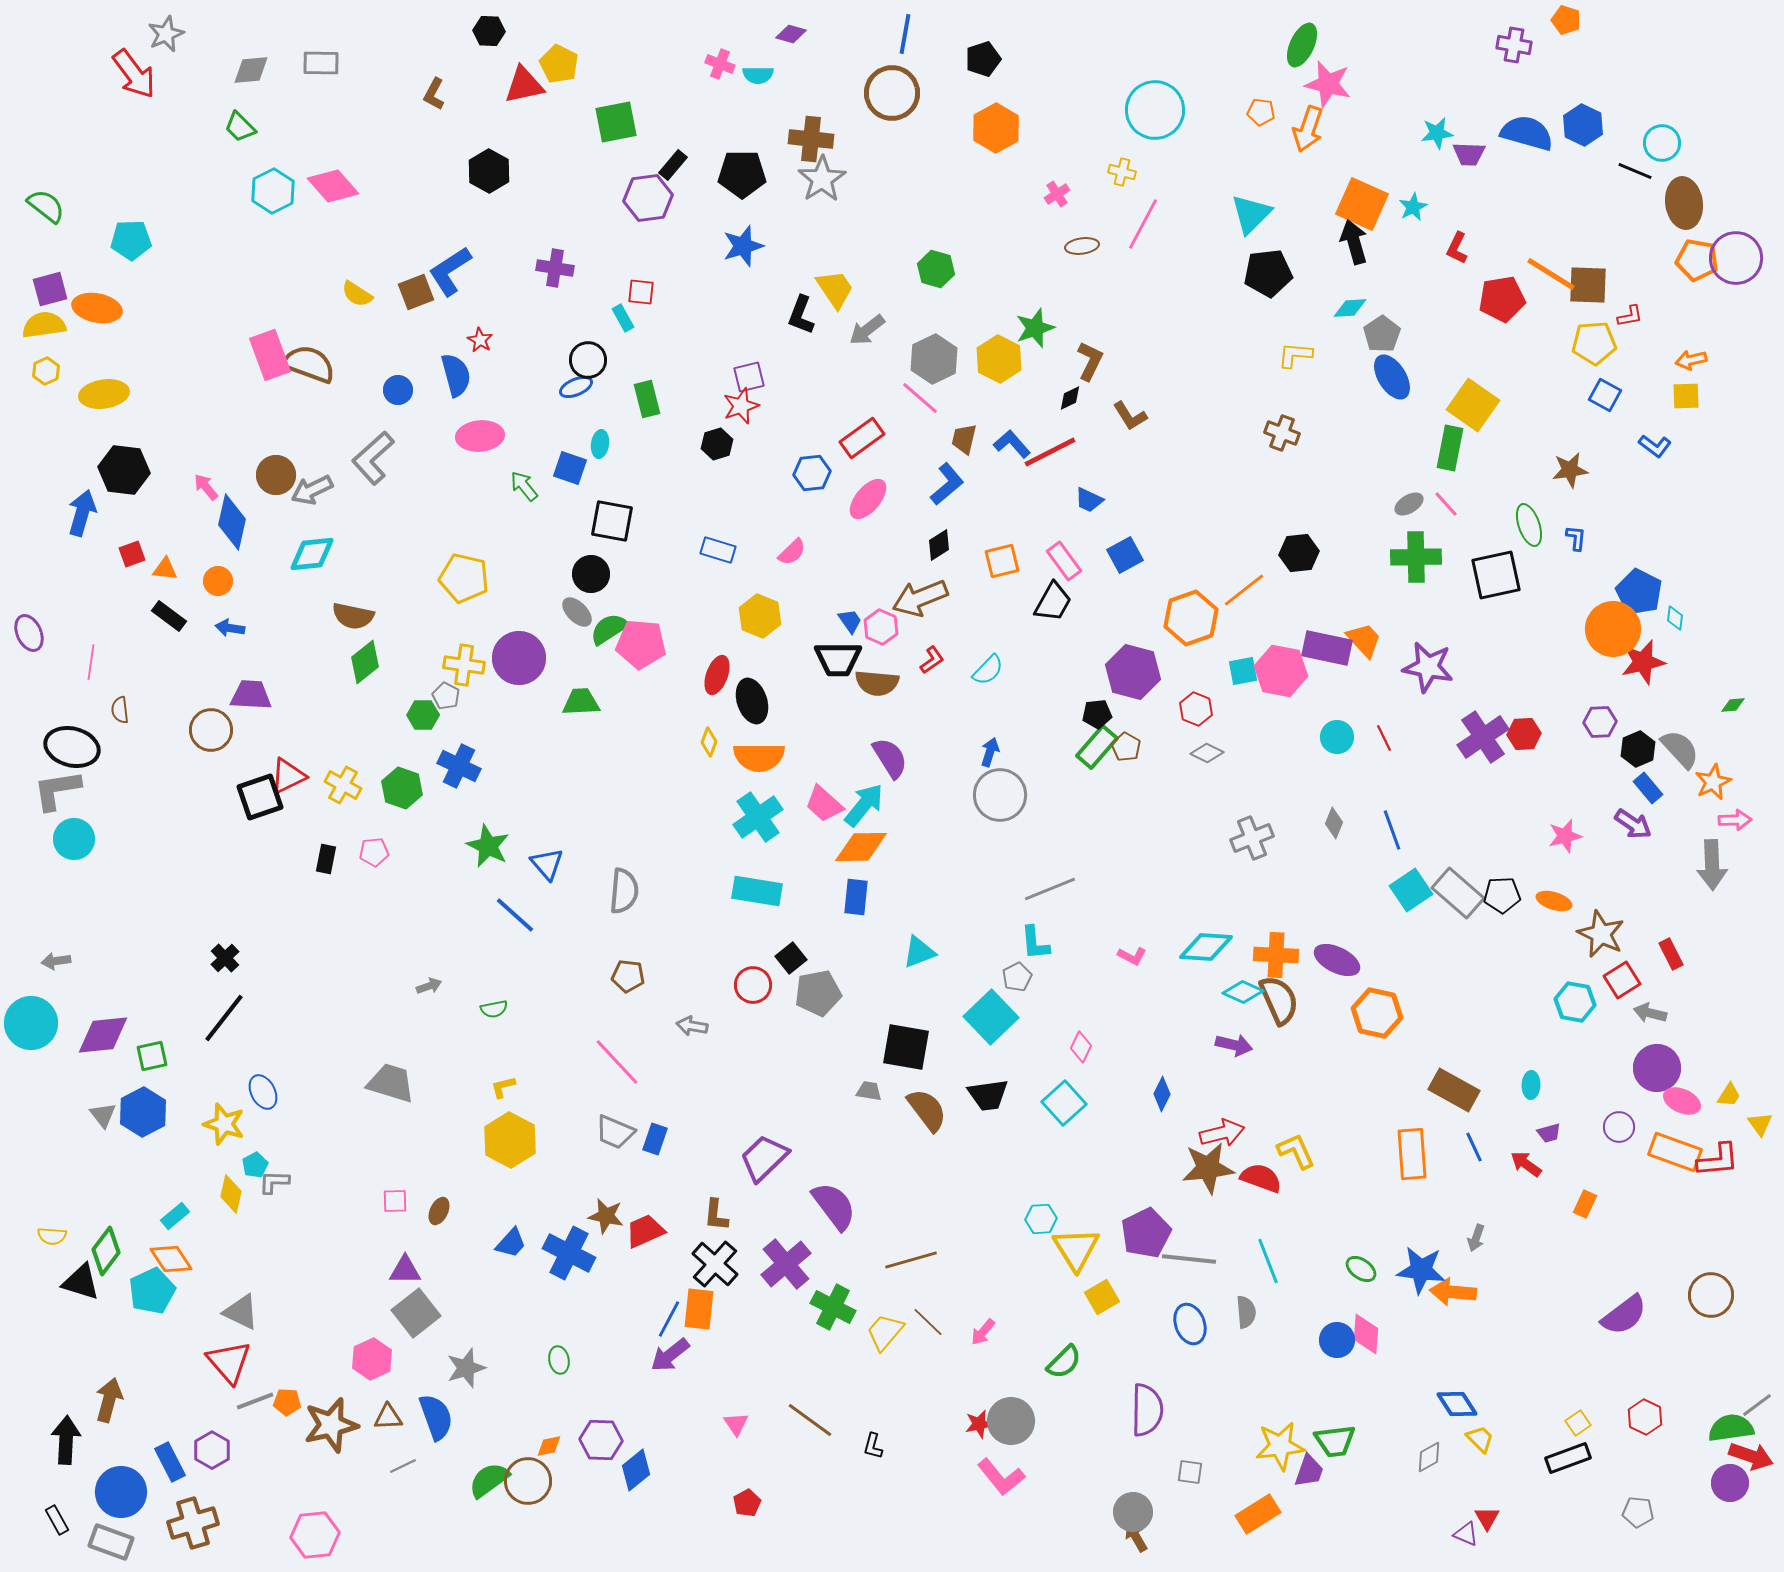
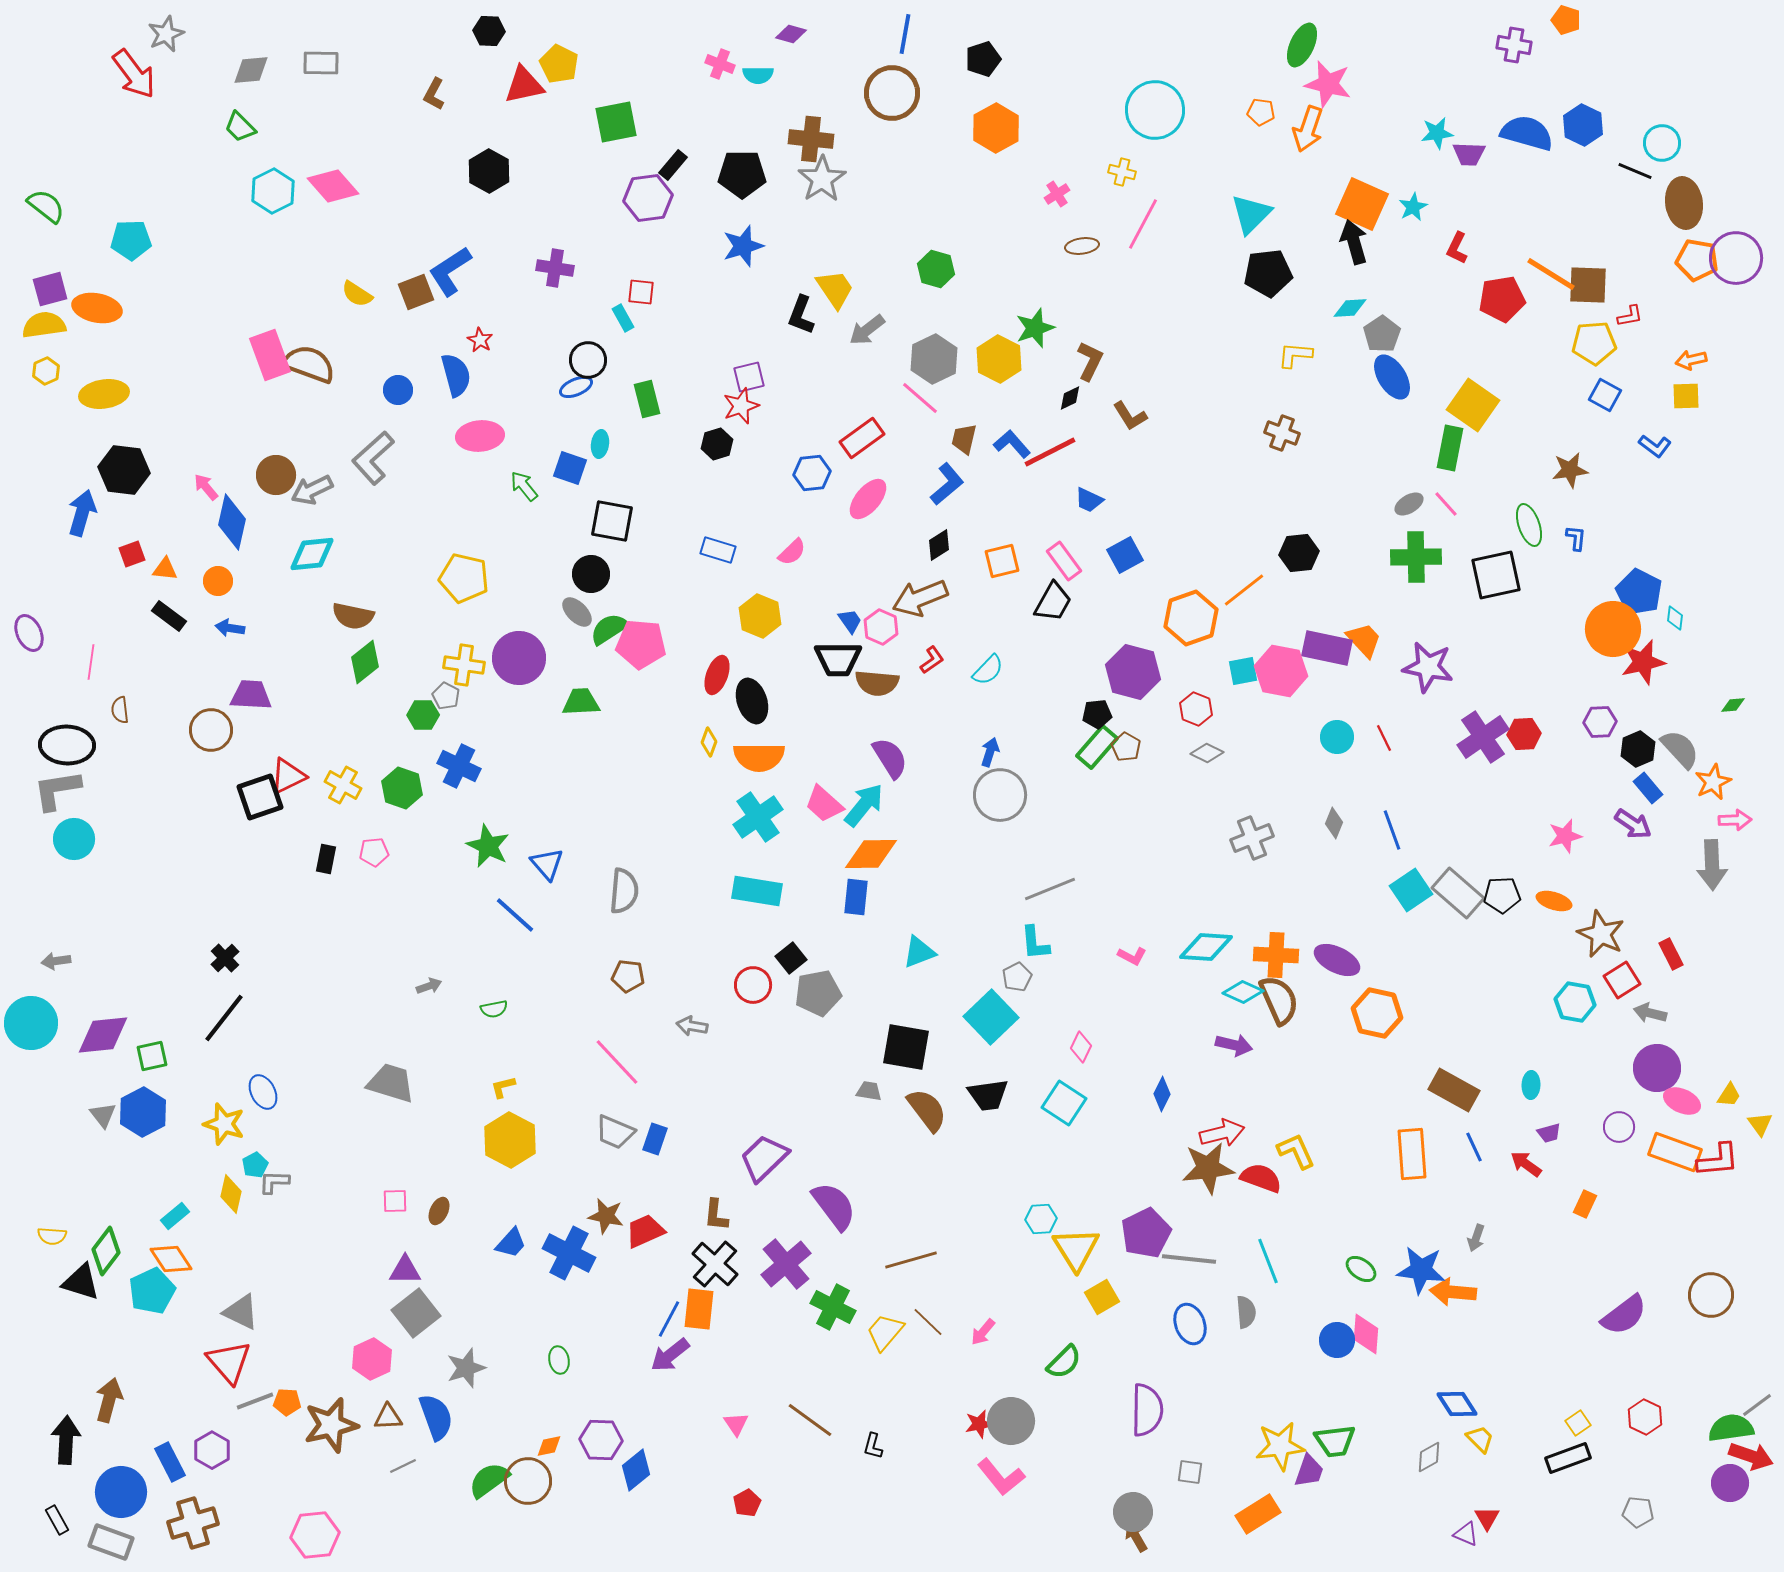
black ellipse at (72, 747): moved 5 px left, 2 px up; rotated 12 degrees counterclockwise
orange diamond at (861, 847): moved 10 px right, 7 px down
cyan square at (1064, 1103): rotated 15 degrees counterclockwise
